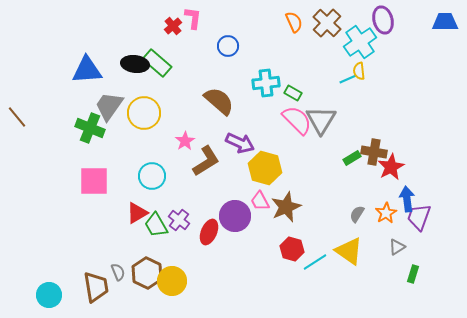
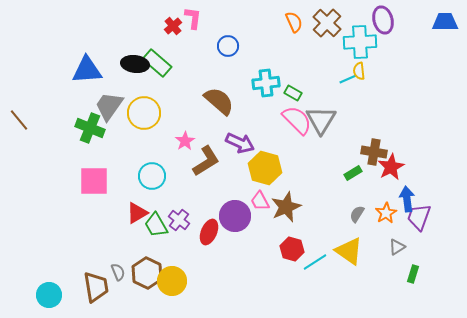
cyan cross at (360, 42): rotated 32 degrees clockwise
brown line at (17, 117): moved 2 px right, 3 px down
green rectangle at (352, 158): moved 1 px right, 15 px down
